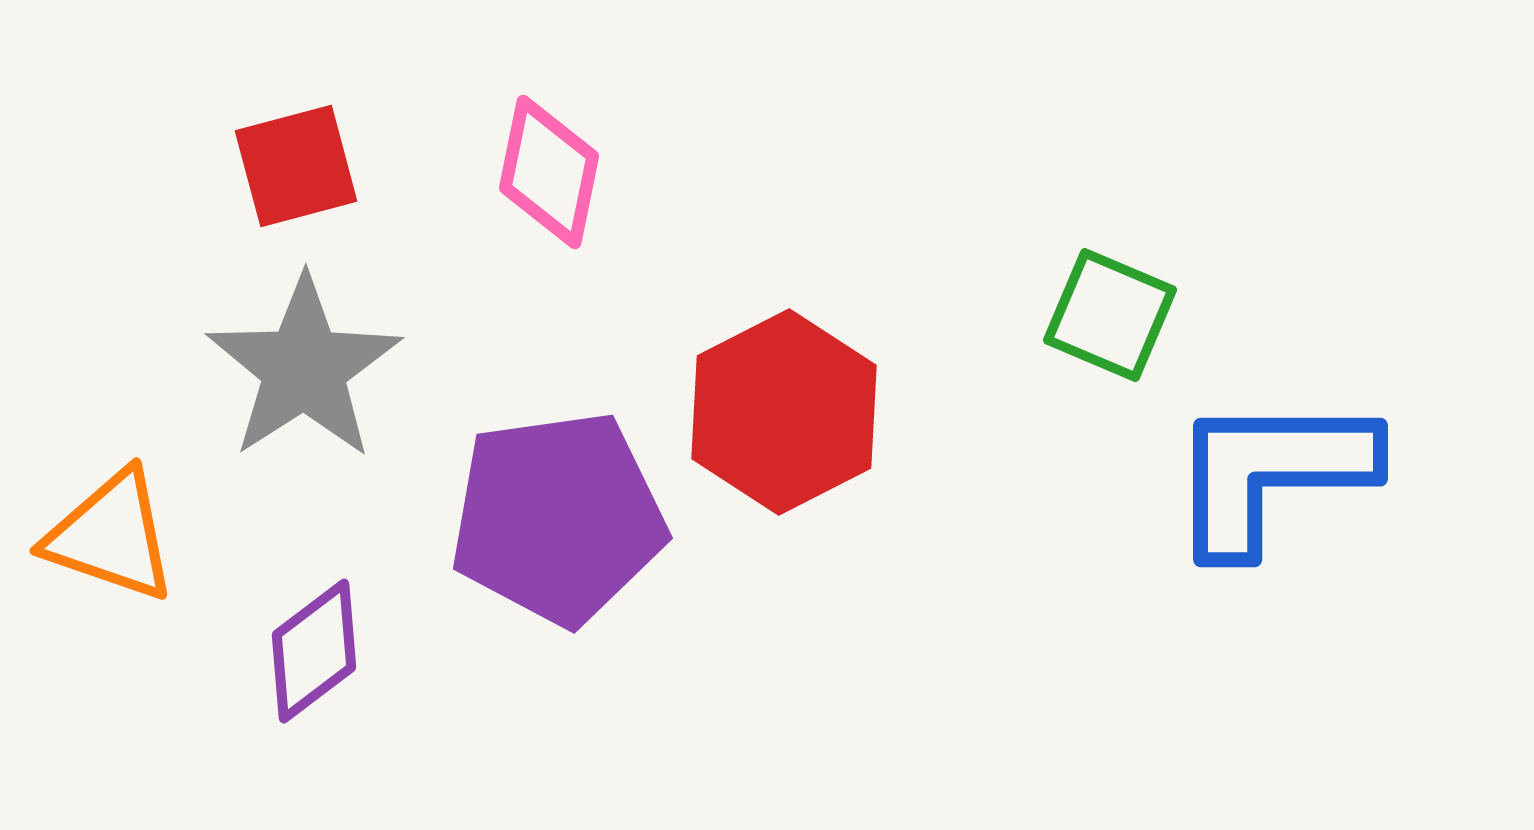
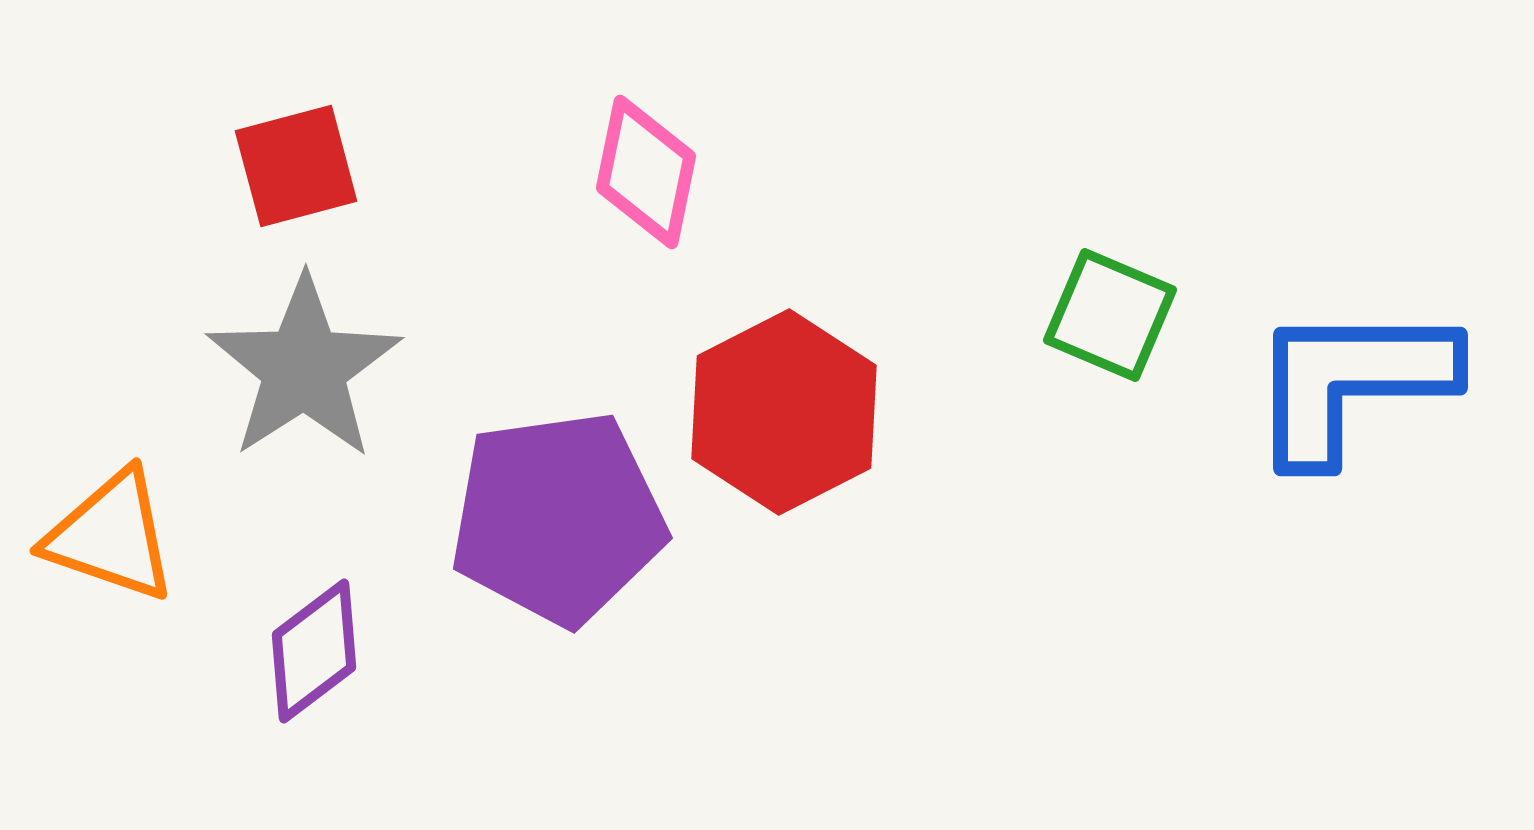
pink diamond: moved 97 px right
blue L-shape: moved 80 px right, 91 px up
